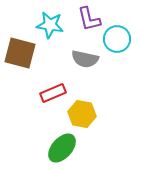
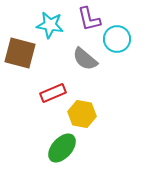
gray semicircle: rotated 28 degrees clockwise
